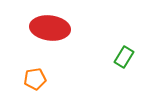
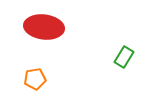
red ellipse: moved 6 px left, 1 px up
